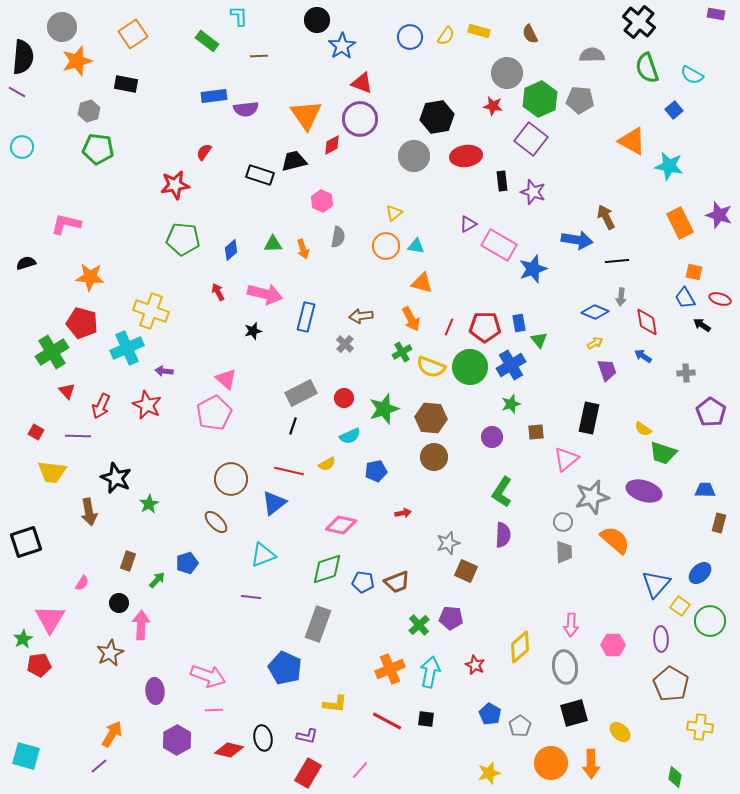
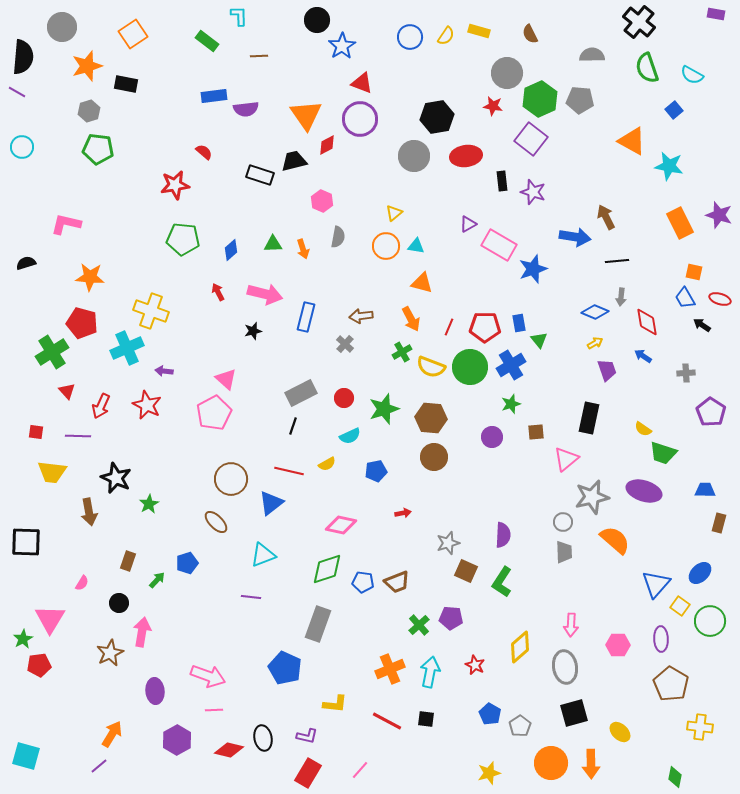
orange star at (77, 61): moved 10 px right, 5 px down
red diamond at (332, 145): moved 5 px left
red semicircle at (204, 152): rotated 96 degrees clockwise
blue arrow at (577, 240): moved 2 px left, 3 px up
red square at (36, 432): rotated 21 degrees counterclockwise
green L-shape at (502, 492): moved 90 px down
blue triangle at (274, 503): moved 3 px left
black square at (26, 542): rotated 20 degrees clockwise
pink arrow at (141, 625): moved 1 px right, 7 px down; rotated 8 degrees clockwise
pink hexagon at (613, 645): moved 5 px right
